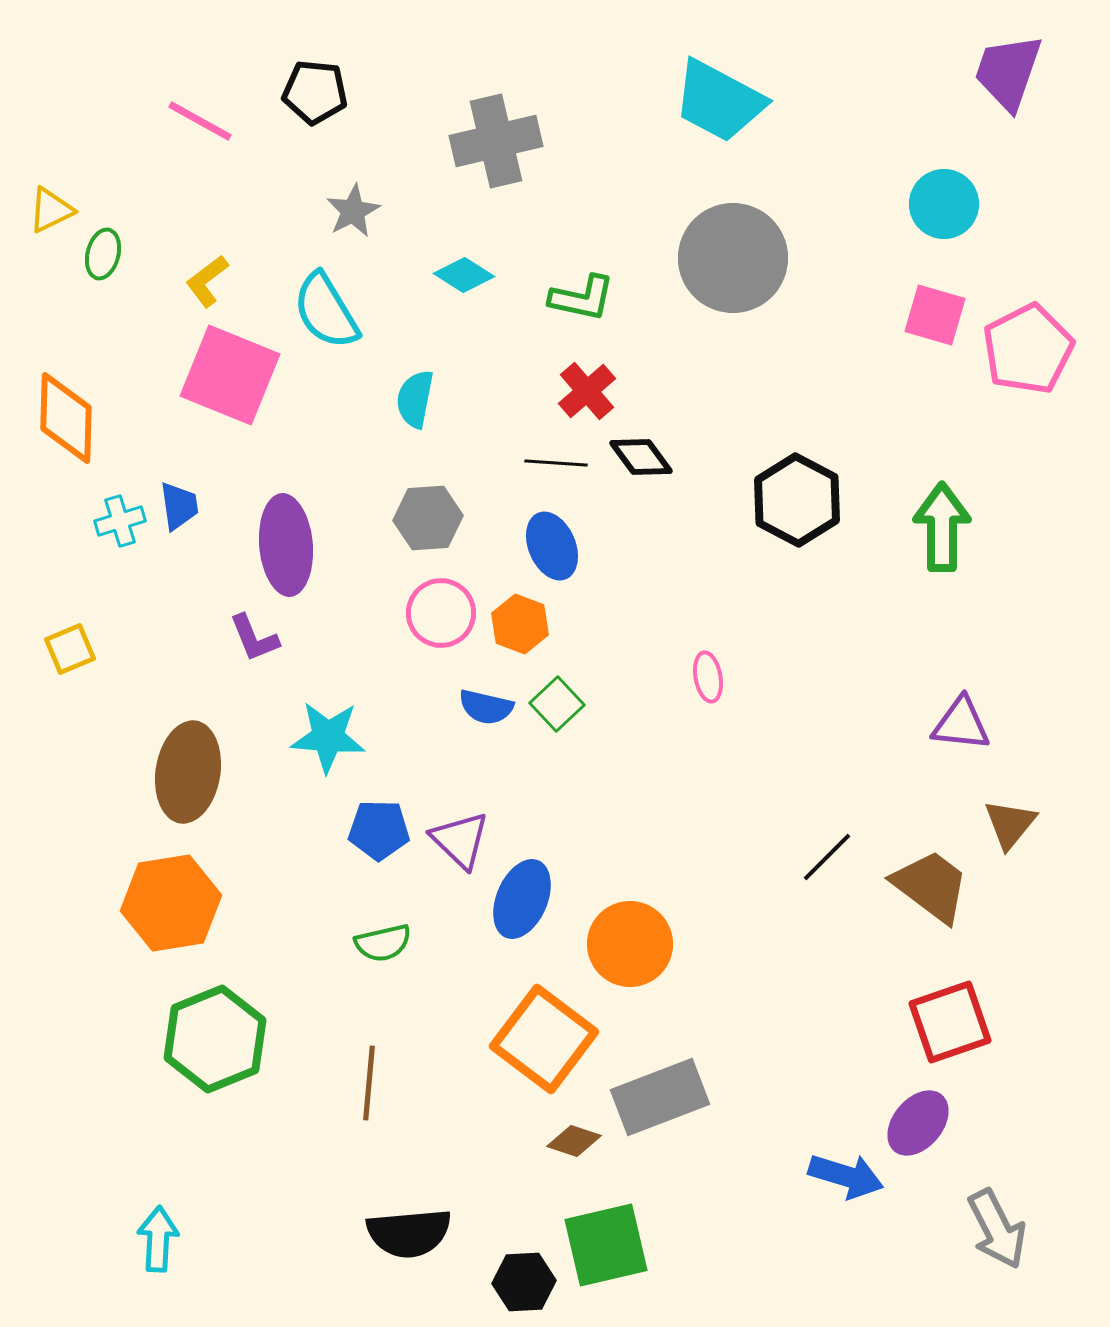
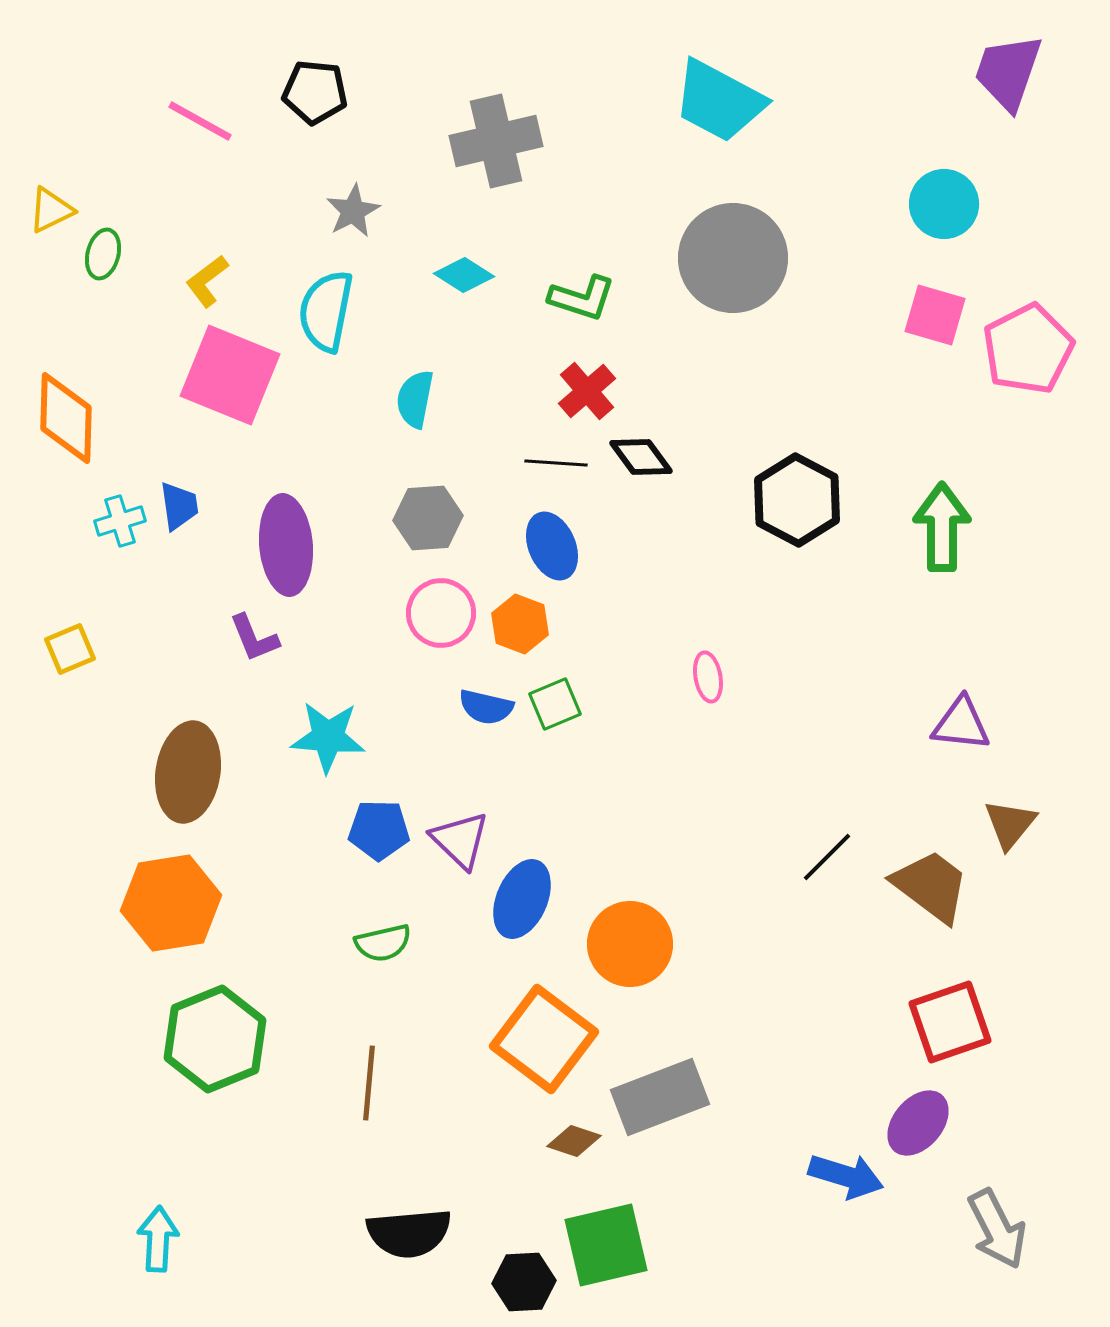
green L-shape at (582, 298): rotated 6 degrees clockwise
cyan semicircle at (326, 311): rotated 42 degrees clockwise
green square at (557, 704): moved 2 px left; rotated 20 degrees clockwise
